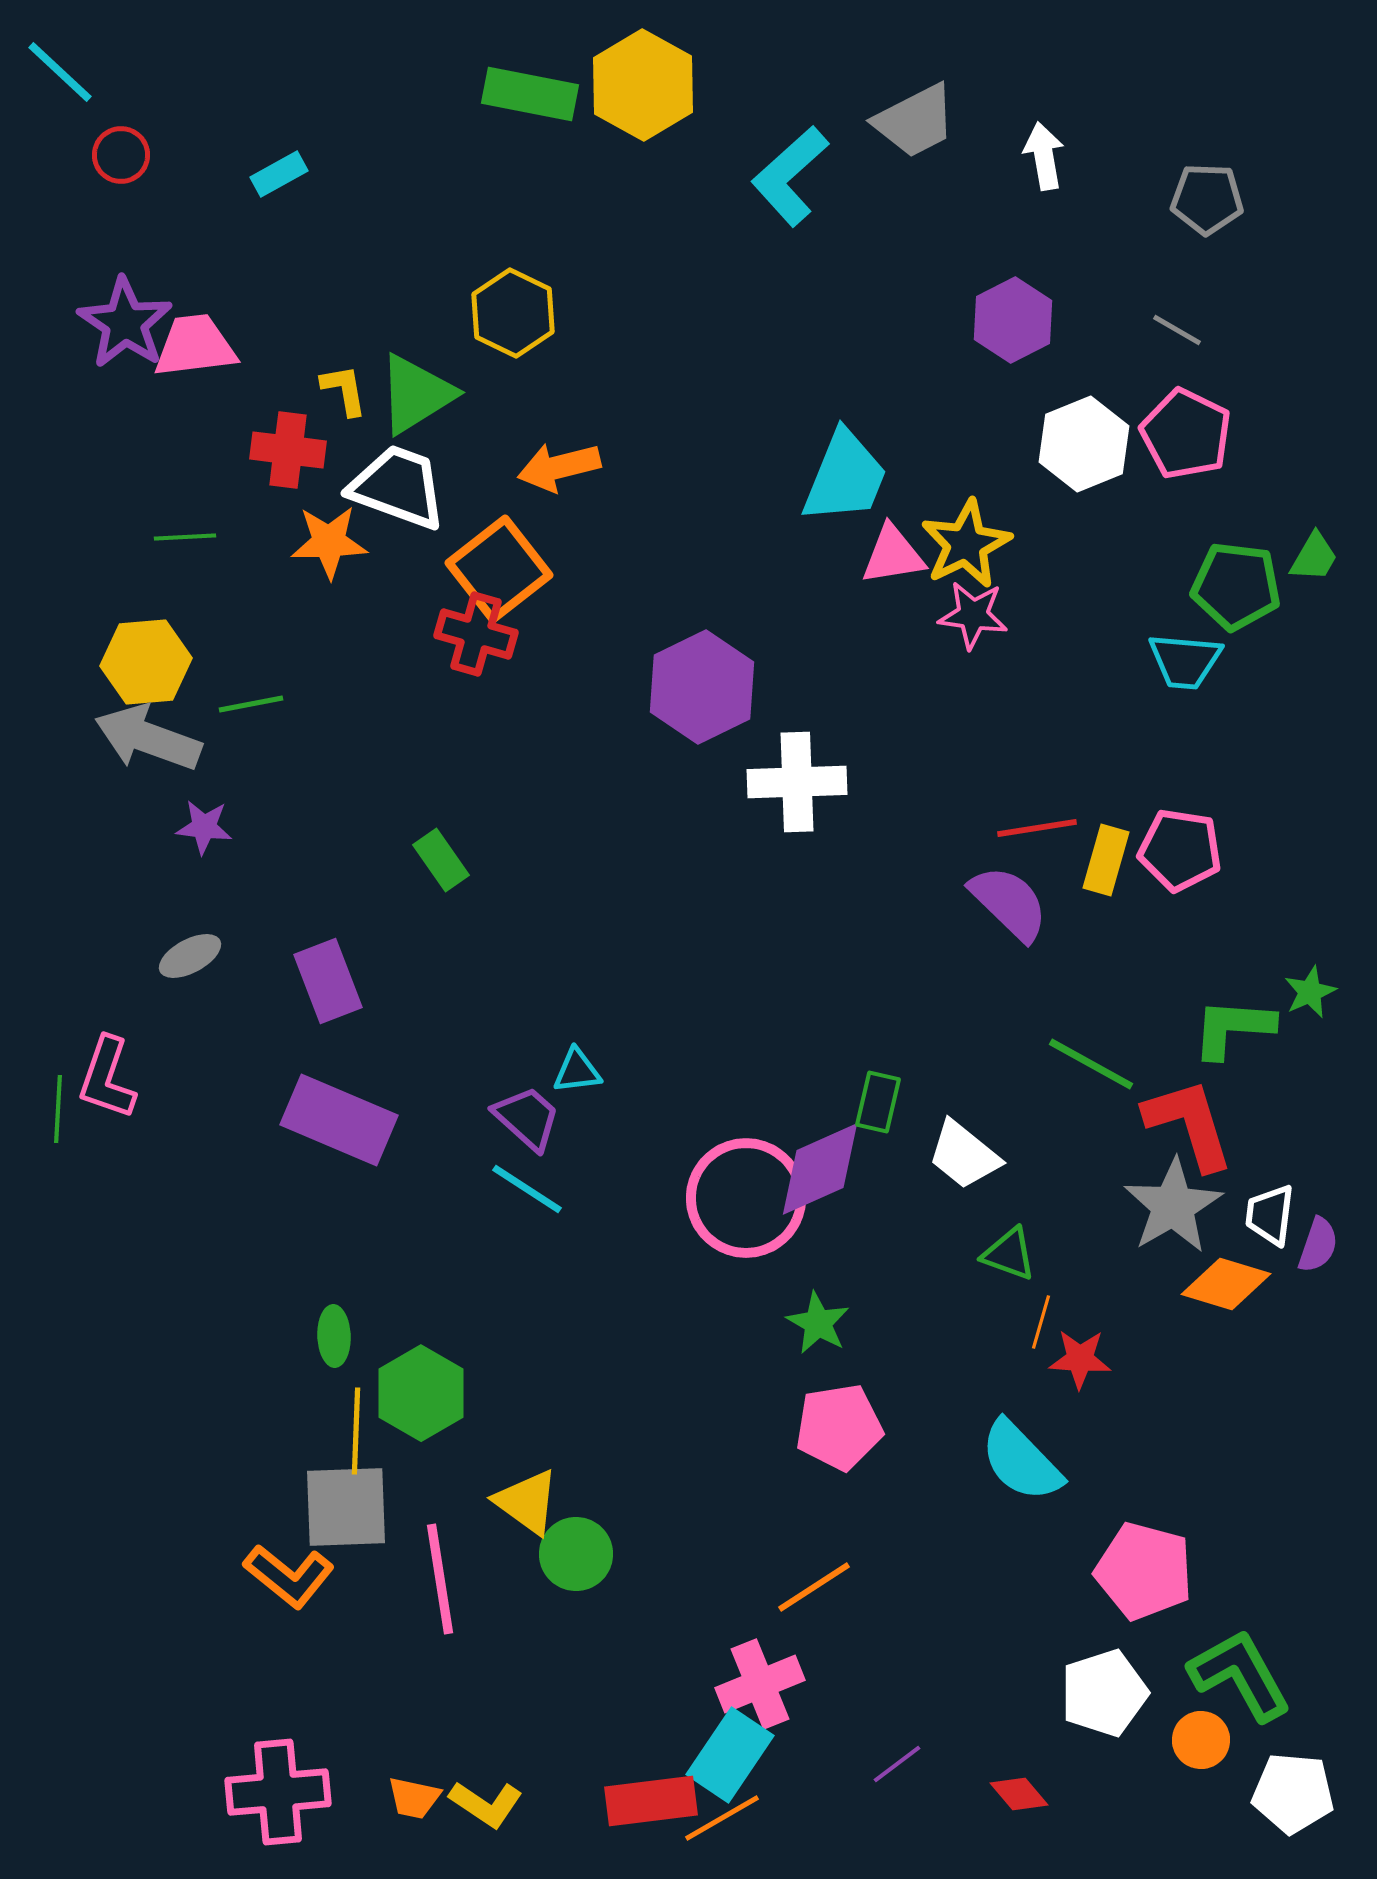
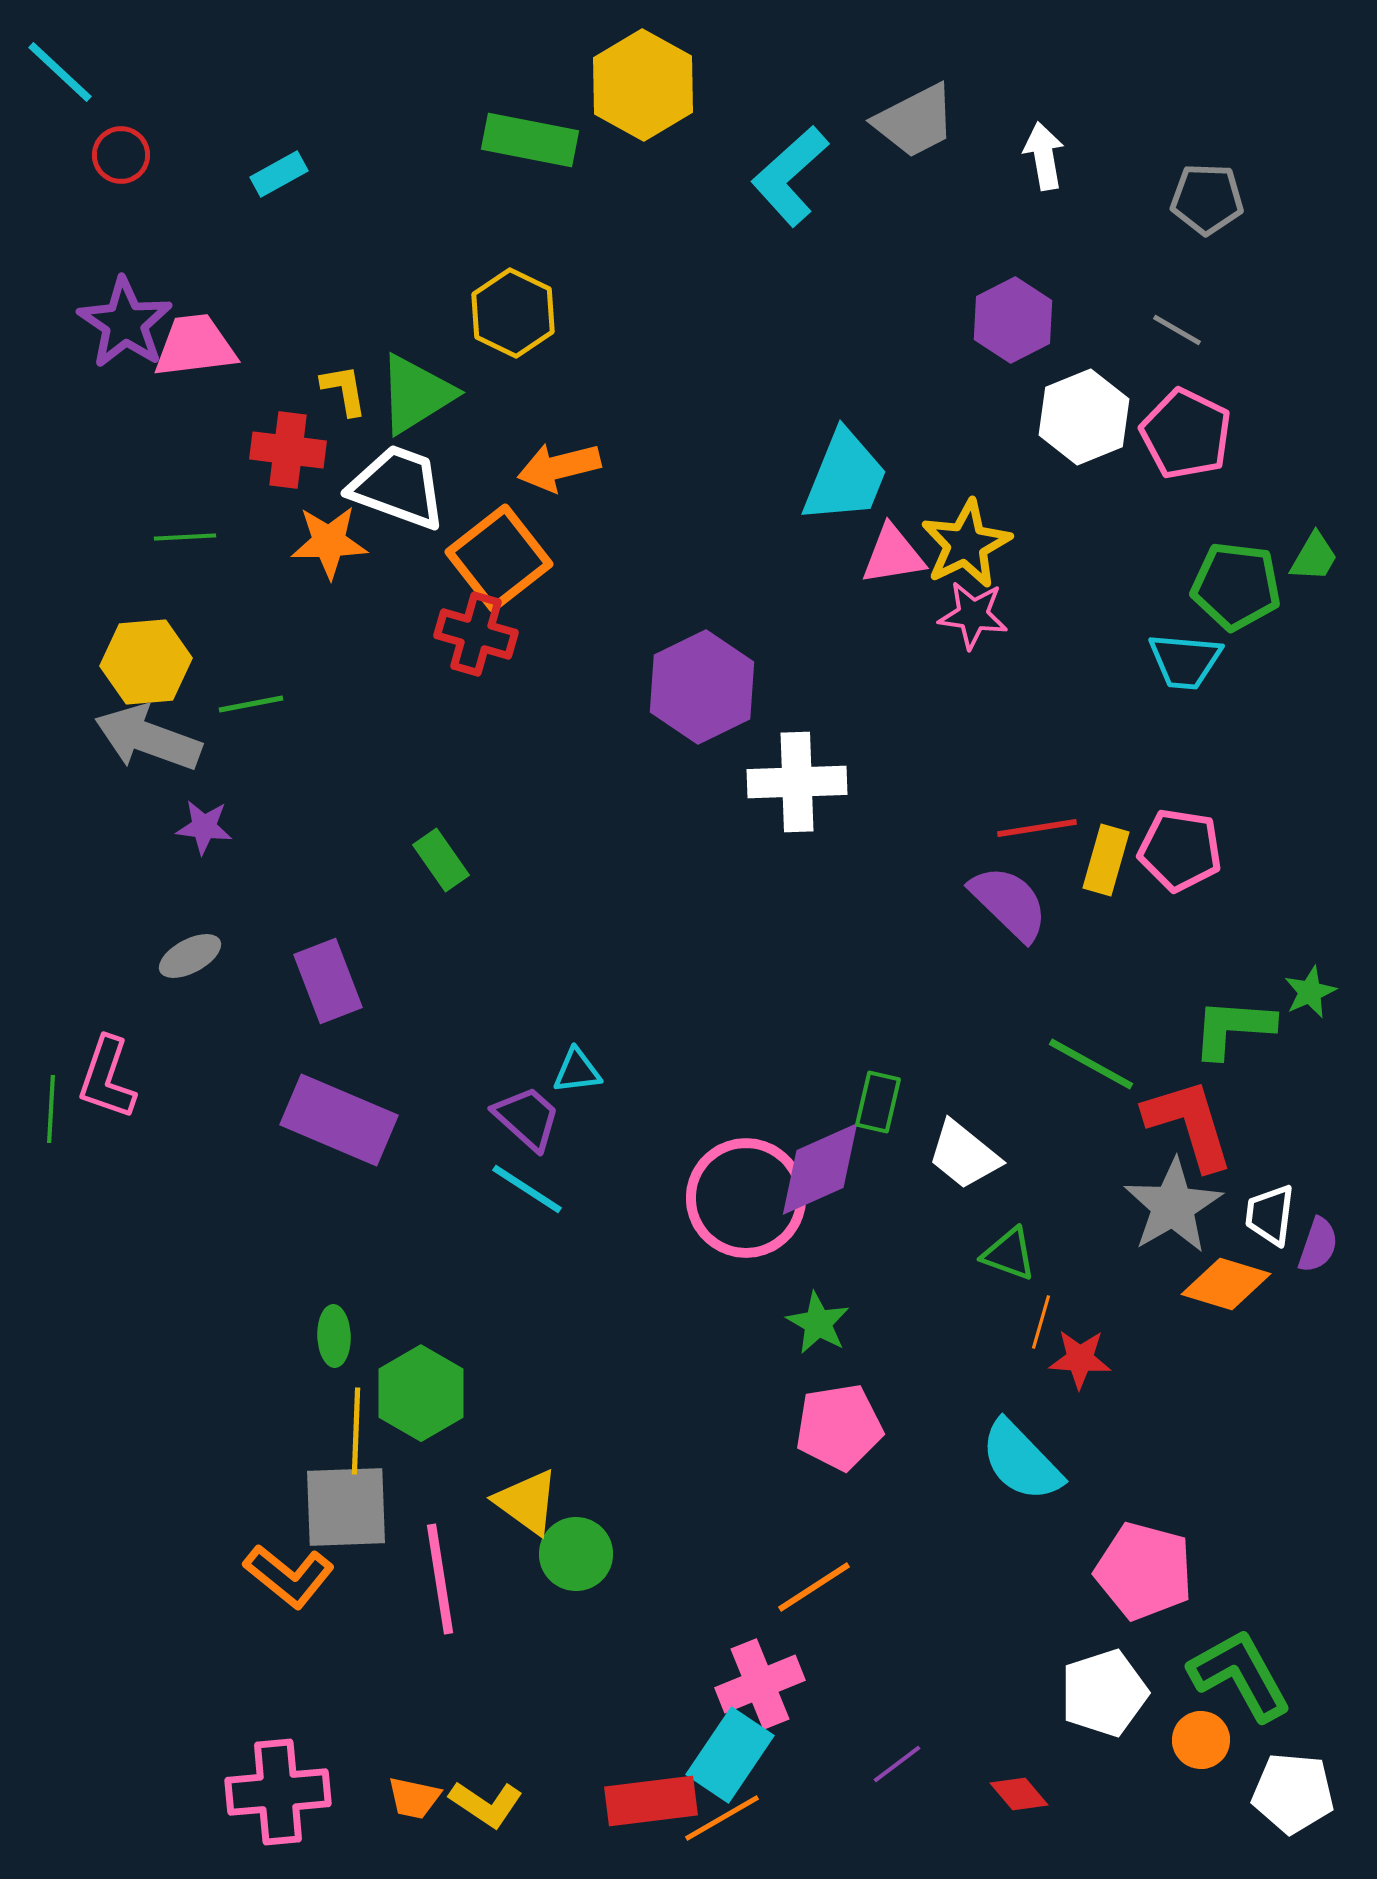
green rectangle at (530, 94): moved 46 px down
white hexagon at (1084, 444): moved 27 px up
orange square at (499, 569): moved 11 px up
green line at (58, 1109): moved 7 px left
